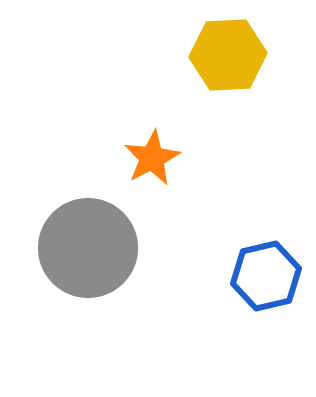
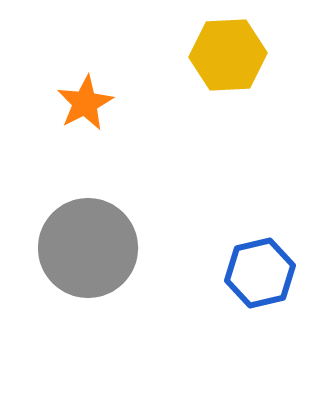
orange star: moved 67 px left, 55 px up
blue hexagon: moved 6 px left, 3 px up
